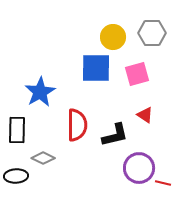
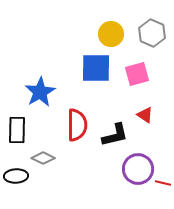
gray hexagon: rotated 24 degrees clockwise
yellow circle: moved 2 px left, 3 px up
purple circle: moved 1 px left, 1 px down
